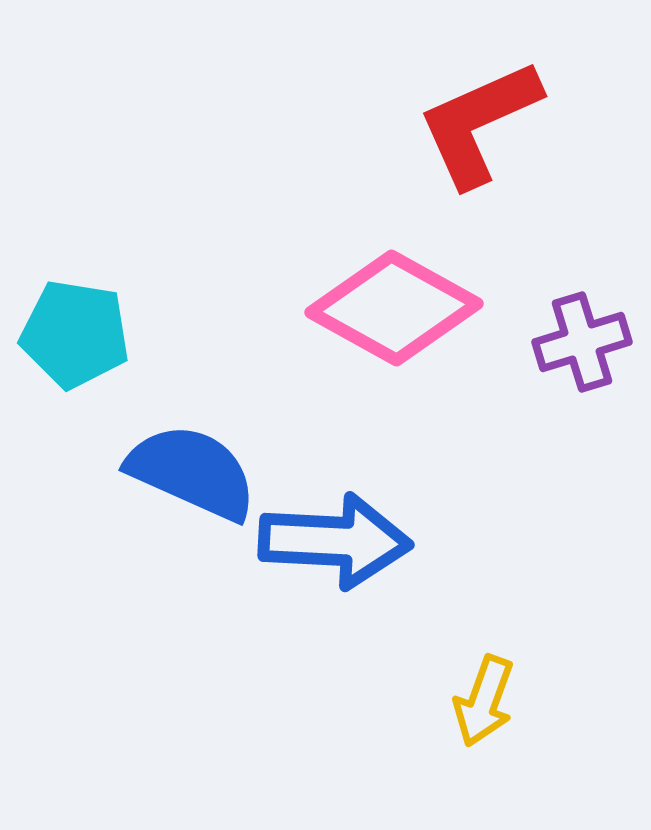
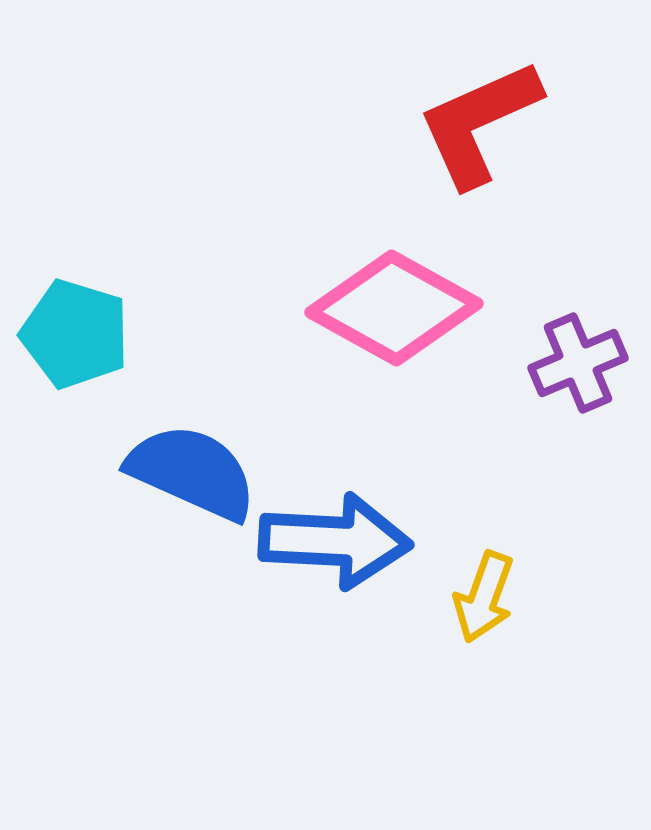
cyan pentagon: rotated 8 degrees clockwise
purple cross: moved 4 px left, 21 px down; rotated 6 degrees counterclockwise
yellow arrow: moved 104 px up
